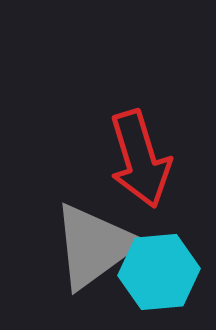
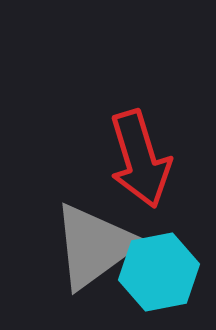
cyan hexagon: rotated 6 degrees counterclockwise
